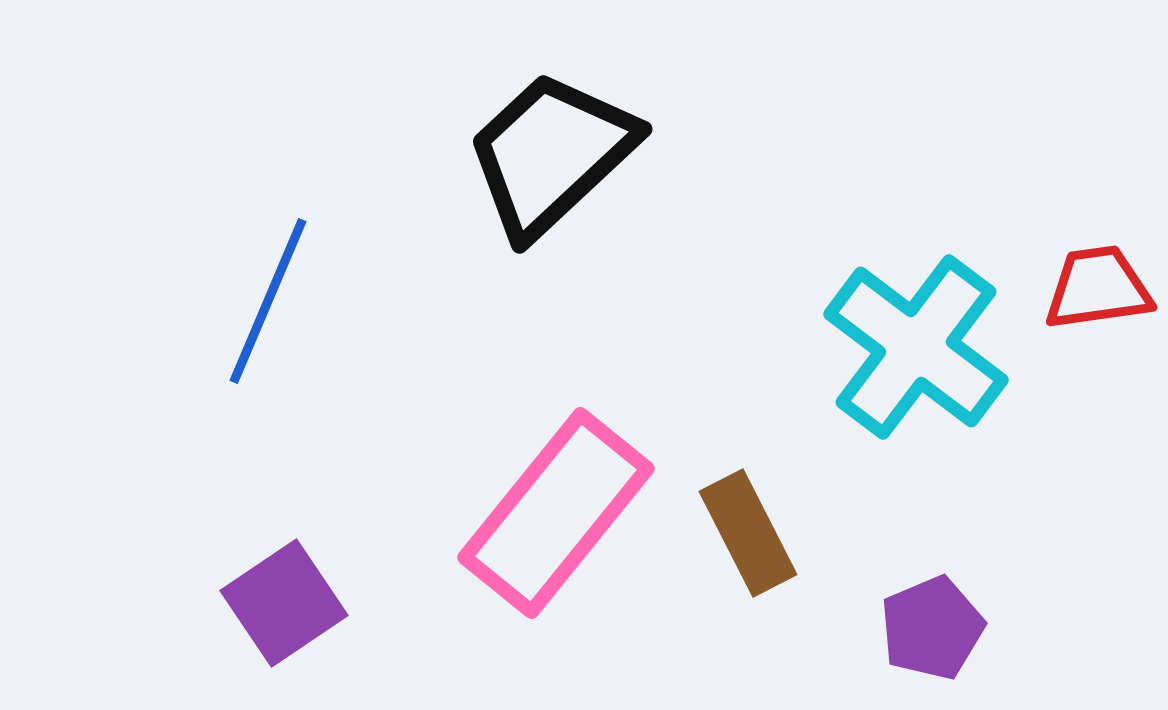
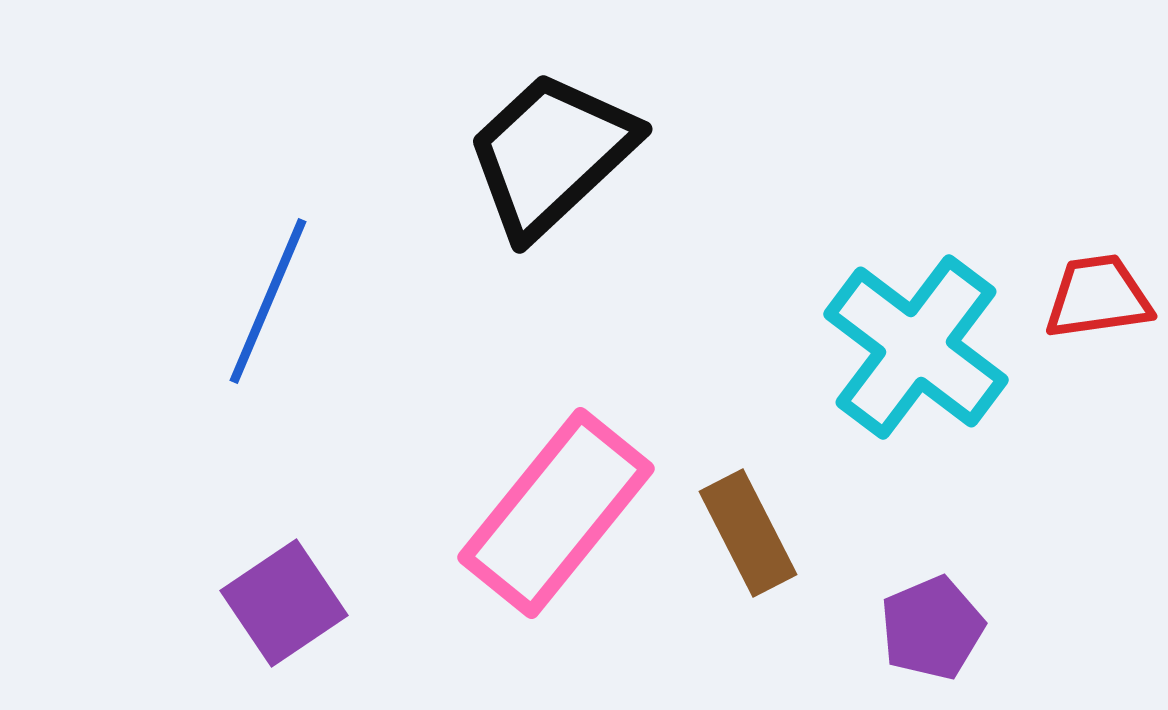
red trapezoid: moved 9 px down
